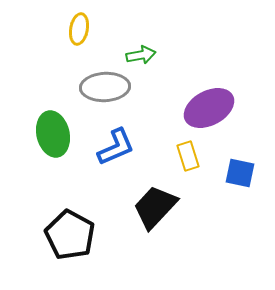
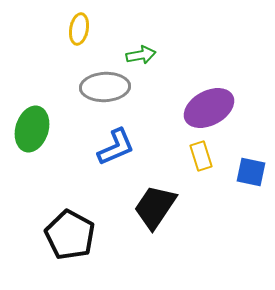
green ellipse: moved 21 px left, 5 px up; rotated 30 degrees clockwise
yellow rectangle: moved 13 px right
blue square: moved 11 px right, 1 px up
black trapezoid: rotated 9 degrees counterclockwise
